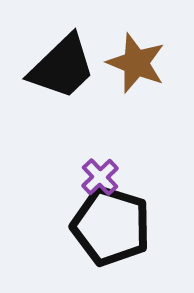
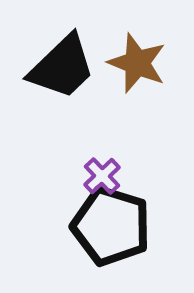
brown star: moved 1 px right
purple cross: moved 2 px right, 1 px up
